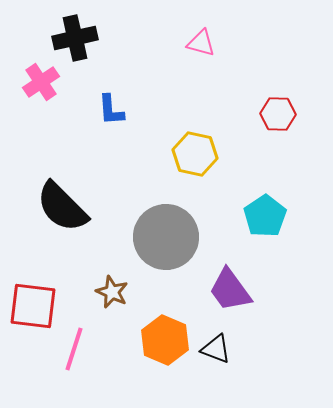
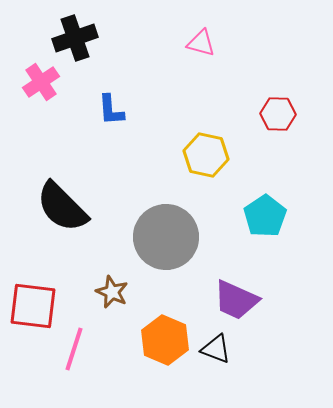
black cross: rotated 6 degrees counterclockwise
yellow hexagon: moved 11 px right, 1 px down
purple trapezoid: moved 6 px right, 10 px down; rotated 30 degrees counterclockwise
